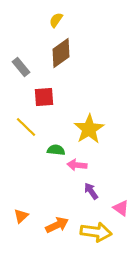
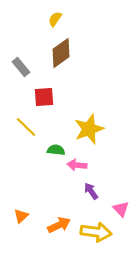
yellow semicircle: moved 1 px left, 1 px up
yellow star: rotated 12 degrees clockwise
pink triangle: moved 1 px down; rotated 12 degrees clockwise
orange arrow: moved 2 px right
